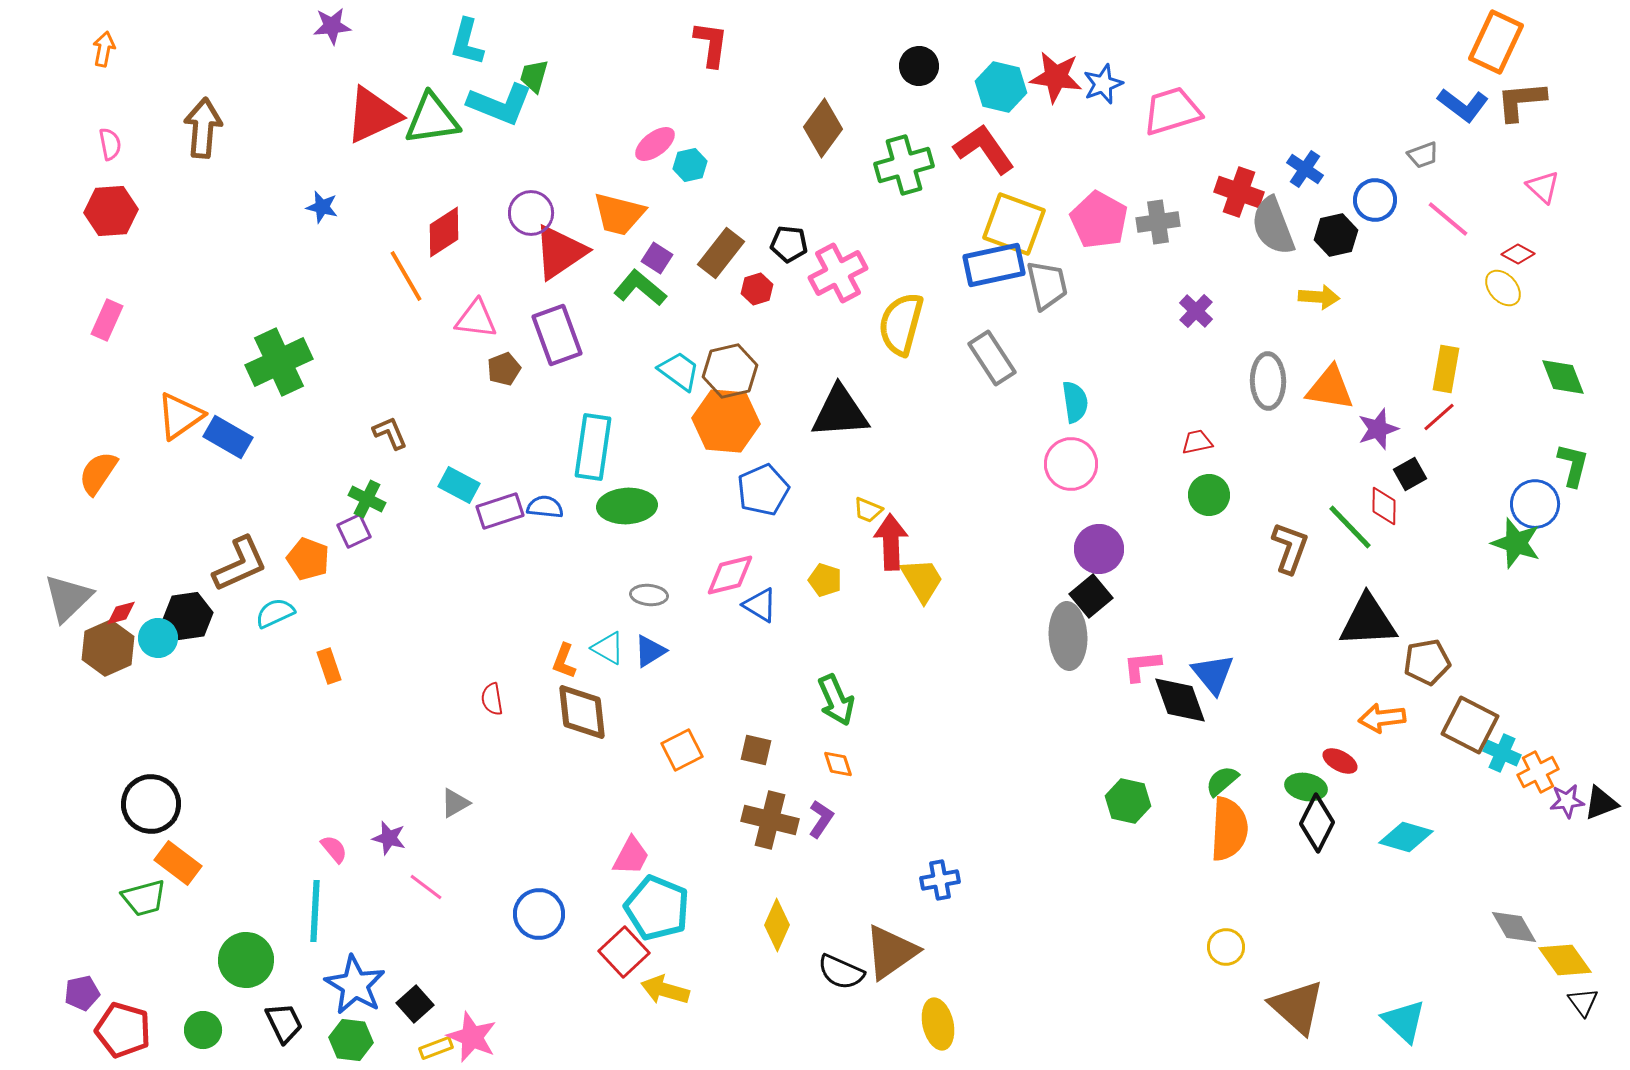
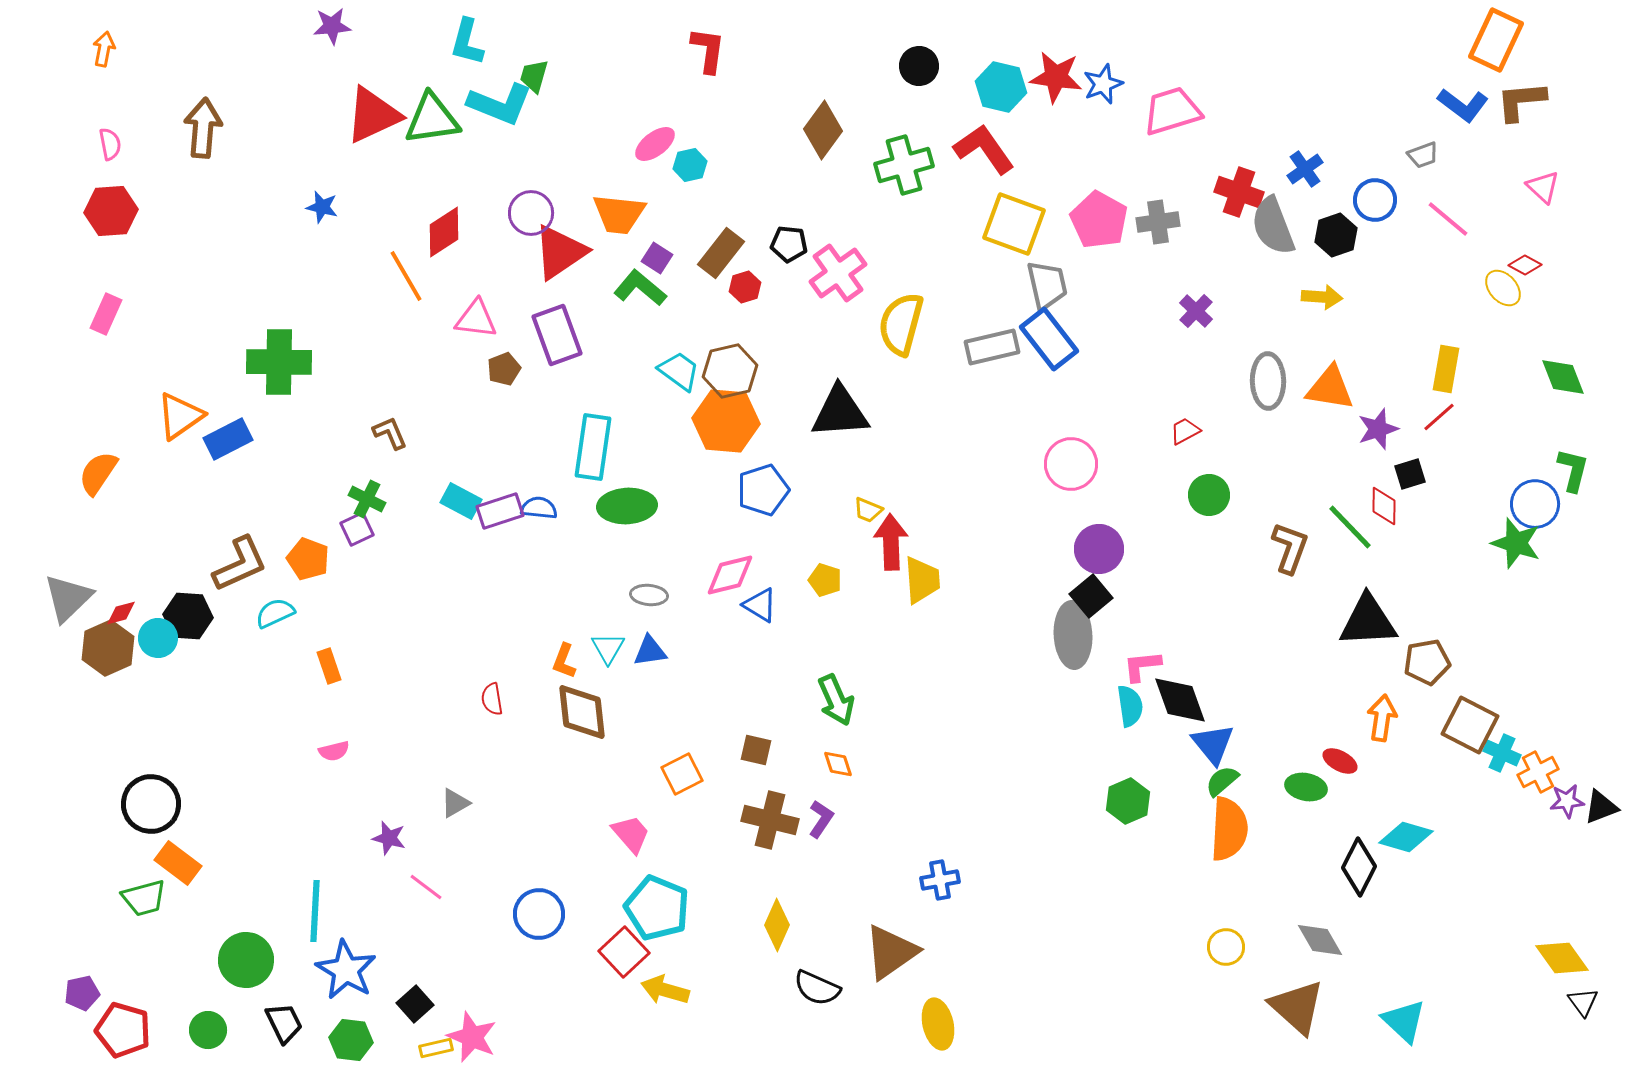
orange rectangle at (1496, 42): moved 2 px up
red L-shape at (711, 44): moved 3 px left, 6 px down
brown diamond at (823, 128): moved 2 px down
blue cross at (1305, 169): rotated 21 degrees clockwise
orange trapezoid at (619, 214): rotated 8 degrees counterclockwise
black hexagon at (1336, 235): rotated 6 degrees counterclockwise
red diamond at (1518, 254): moved 7 px right, 11 px down
blue rectangle at (994, 265): moved 55 px right, 74 px down; rotated 64 degrees clockwise
pink cross at (838, 273): rotated 8 degrees counterclockwise
red hexagon at (757, 289): moved 12 px left, 2 px up
yellow arrow at (1319, 297): moved 3 px right
pink rectangle at (107, 320): moved 1 px left, 6 px up
gray rectangle at (992, 358): moved 11 px up; rotated 70 degrees counterclockwise
green cross at (279, 362): rotated 26 degrees clockwise
cyan semicircle at (1075, 402): moved 55 px right, 304 px down
blue rectangle at (228, 437): moved 2 px down; rotated 57 degrees counterclockwise
red trapezoid at (1197, 442): moved 12 px left, 11 px up; rotated 16 degrees counterclockwise
green L-shape at (1573, 465): moved 5 px down
black square at (1410, 474): rotated 12 degrees clockwise
cyan rectangle at (459, 485): moved 2 px right, 16 px down
blue pentagon at (763, 490): rotated 6 degrees clockwise
blue semicircle at (545, 507): moved 6 px left, 1 px down
purple square at (354, 531): moved 3 px right, 2 px up
yellow trapezoid at (922, 580): rotated 27 degrees clockwise
black hexagon at (188, 616): rotated 12 degrees clockwise
gray ellipse at (1068, 636): moved 5 px right, 1 px up
cyan triangle at (608, 648): rotated 30 degrees clockwise
blue triangle at (650, 651): rotated 24 degrees clockwise
blue triangle at (1213, 674): moved 70 px down
orange arrow at (1382, 718): rotated 105 degrees clockwise
orange square at (682, 750): moved 24 px down
green hexagon at (1128, 801): rotated 24 degrees clockwise
black triangle at (1601, 803): moved 4 px down
black diamond at (1317, 823): moved 42 px right, 44 px down
pink semicircle at (334, 849): moved 98 px up; rotated 116 degrees clockwise
pink trapezoid at (631, 856): moved 22 px up; rotated 69 degrees counterclockwise
gray diamond at (1514, 927): moved 194 px left, 13 px down
yellow diamond at (1565, 960): moved 3 px left, 2 px up
black semicircle at (841, 972): moved 24 px left, 16 px down
blue star at (355, 985): moved 9 px left, 15 px up
green circle at (203, 1030): moved 5 px right
yellow rectangle at (436, 1048): rotated 8 degrees clockwise
